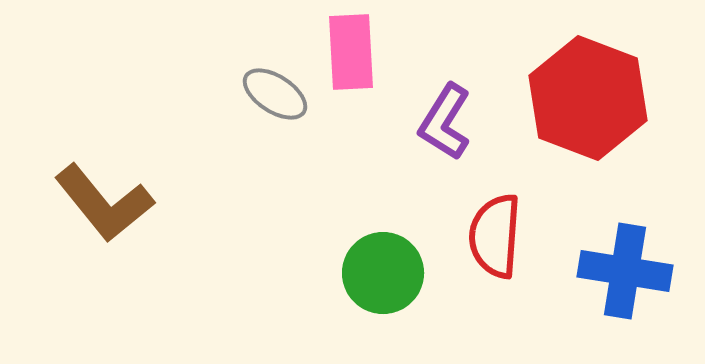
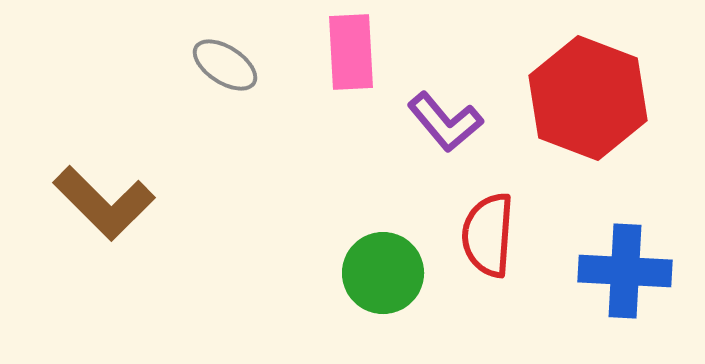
gray ellipse: moved 50 px left, 29 px up
purple L-shape: rotated 72 degrees counterclockwise
brown L-shape: rotated 6 degrees counterclockwise
red semicircle: moved 7 px left, 1 px up
blue cross: rotated 6 degrees counterclockwise
